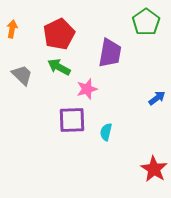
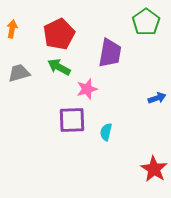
gray trapezoid: moved 3 px left, 2 px up; rotated 60 degrees counterclockwise
blue arrow: rotated 18 degrees clockwise
